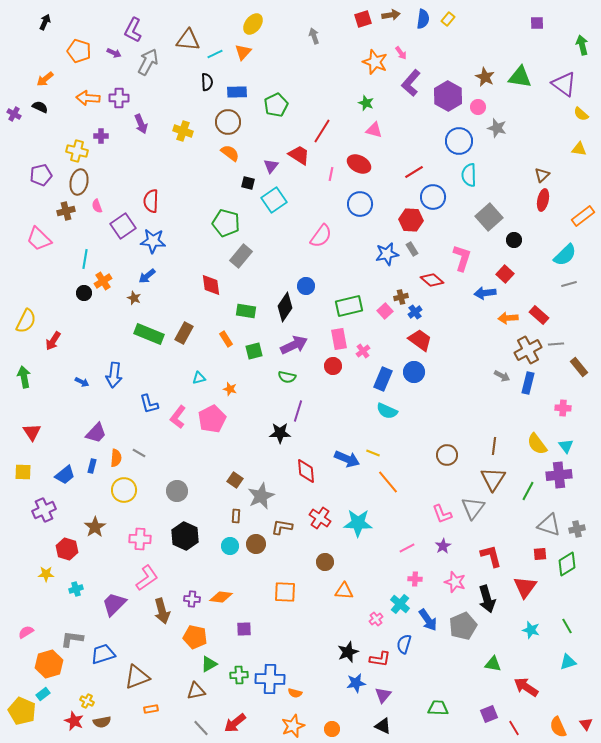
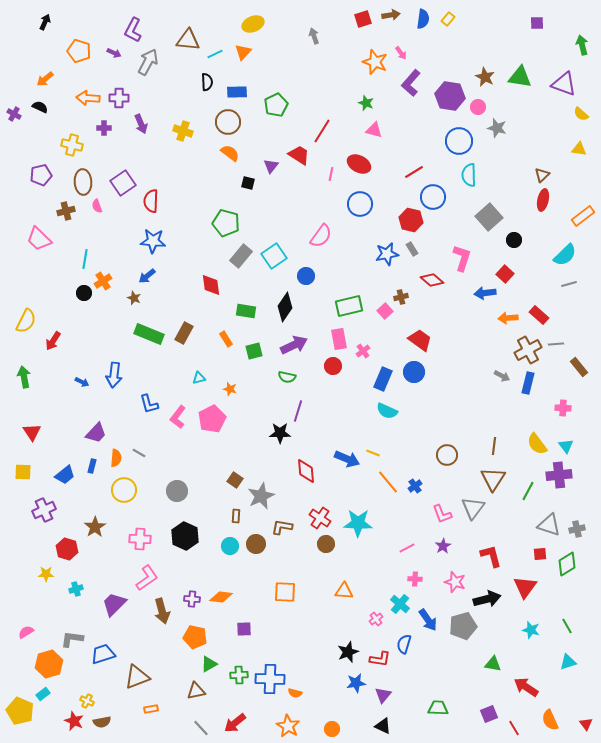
yellow ellipse at (253, 24): rotated 30 degrees clockwise
purple triangle at (564, 84): rotated 16 degrees counterclockwise
purple hexagon at (448, 96): moved 2 px right; rotated 20 degrees counterclockwise
purple cross at (101, 136): moved 3 px right, 8 px up
yellow cross at (77, 151): moved 5 px left, 6 px up
brown ellipse at (79, 182): moved 4 px right; rotated 15 degrees counterclockwise
cyan square at (274, 200): moved 56 px down
red hexagon at (411, 220): rotated 10 degrees clockwise
purple square at (123, 226): moved 43 px up
blue circle at (306, 286): moved 10 px up
blue cross at (415, 312): moved 174 px down
brown circle at (325, 562): moved 1 px right, 18 px up
black arrow at (487, 599): rotated 88 degrees counterclockwise
gray pentagon at (463, 626): rotated 8 degrees clockwise
yellow pentagon at (22, 711): moved 2 px left
orange star at (293, 726): moved 5 px left; rotated 20 degrees counterclockwise
orange semicircle at (558, 727): moved 8 px left, 7 px up
